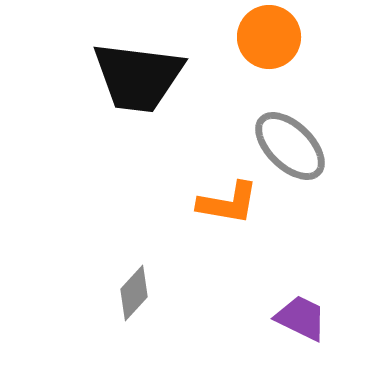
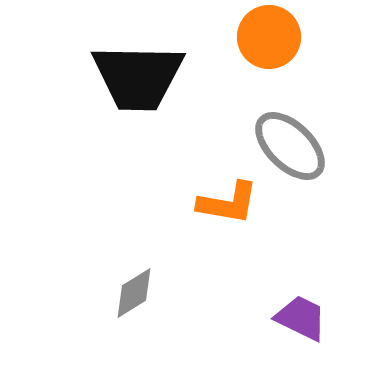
black trapezoid: rotated 6 degrees counterclockwise
gray diamond: rotated 16 degrees clockwise
